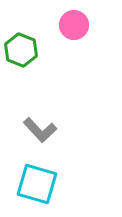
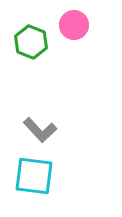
green hexagon: moved 10 px right, 8 px up
cyan square: moved 3 px left, 8 px up; rotated 9 degrees counterclockwise
